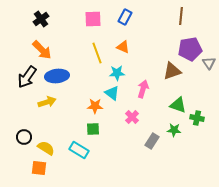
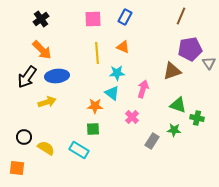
brown line: rotated 18 degrees clockwise
yellow line: rotated 15 degrees clockwise
orange square: moved 22 px left
